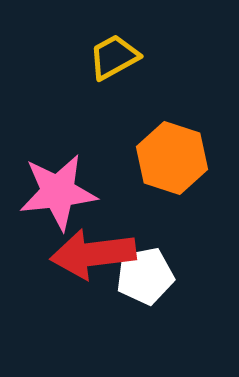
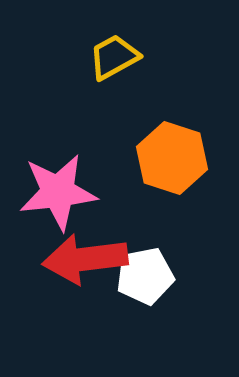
red arrow: moved 8 px left, 5 px down
